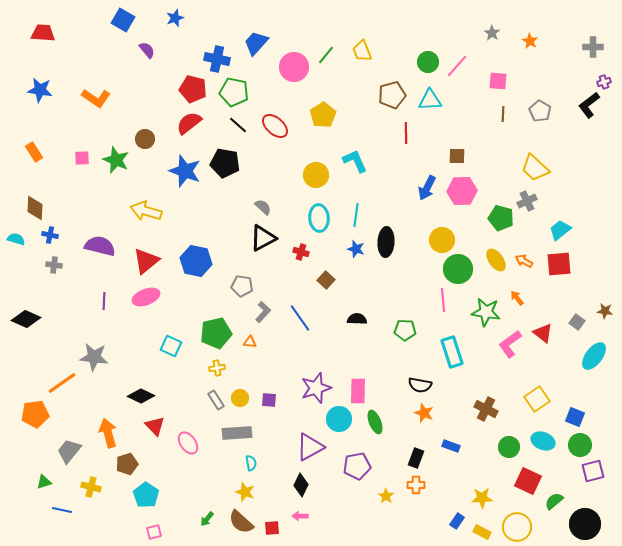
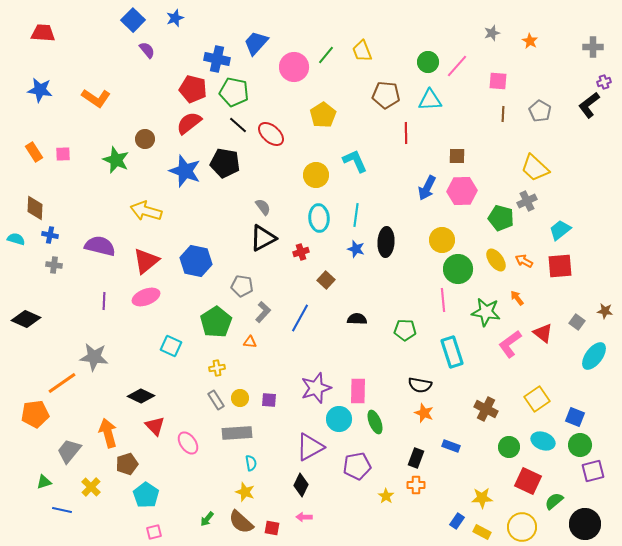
blue square at (123, 20): moved 10 px right; rotated 15 degrees clockwise
gray star at (492, 33): rotated 21 degrees clockwise
brown pentagon at (392, 95): moved 6 px left; rotated 20 degrees clockwise
red ellipse at (275, 126): moved 4 px left, 8 px down
pink square at (82, 158): moved 19 px left, 4 px up
gray semicircle at (263, 207): rotated 12 degrees clockwise
red cross at (301, 252): rotated 35 degrees counterclockwise
red square at (559, 264): moved 1 px right, 2 px down
blue line at (300, 318): rotated 64 degrees clockwise
green pentagon at (216, 333): moved 11 px up; rotated 20 degrees counterclockwise
yellow cross at (91, 487): rotated 30 degrees clockwise
pink arrow at (300, 516): moved 4 px right, 1 px down
yellow circle at (517, 527): moved 5 px right
red square at (272, 528): rotated 14 degrees clockwise
